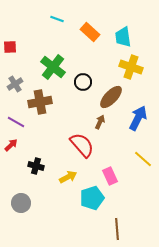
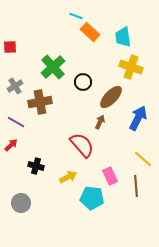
cyan line: moved 19 px right, 3 px up
green cross: rotated 10 degrees clockwise
gray cross: moved 2 px down
cyan pentagon: rotated 25 degrees clockwise
brown line: moved 19 px right, 43 px up
